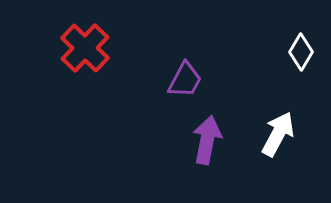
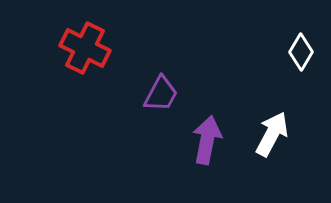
red cross: rotated 18 degrees counterclockwise
purple trapezoid: moved 24 px left, 14 px down
white arrow: moved 6 px left
